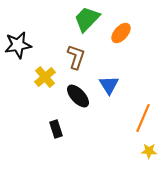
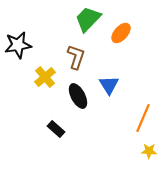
green trapezoid: moved 1 px right
black ellipse: rotated 15 degrees clockwise
black rectangle: rotated 30 degrees counterclockwise
